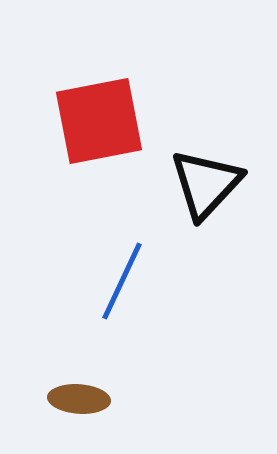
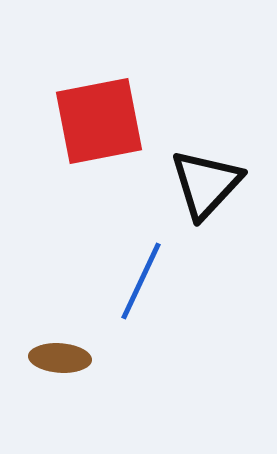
blue line: moved 19 px right
brown ellipse: moved 19 px left, 41 px up
